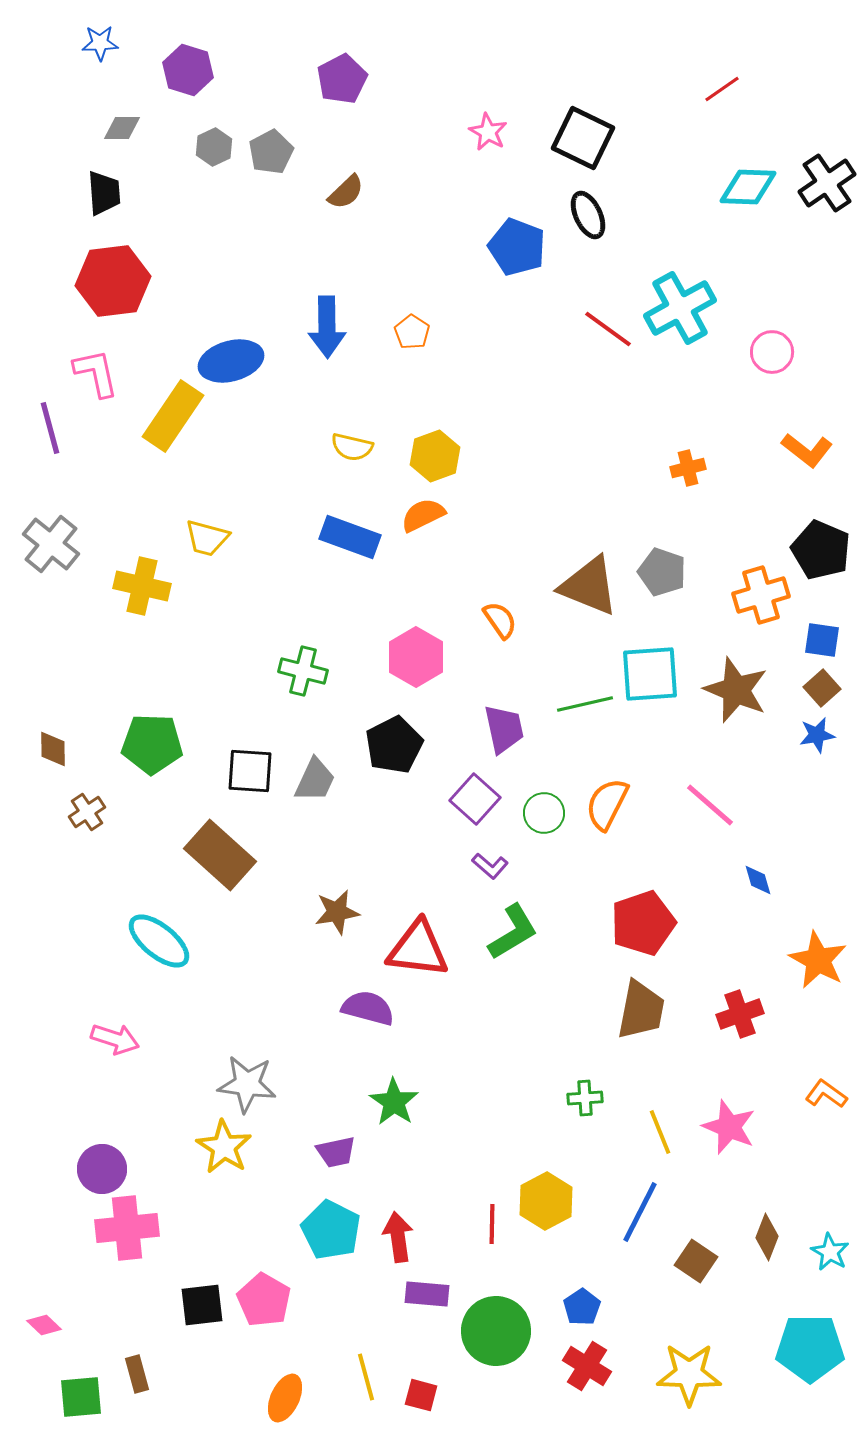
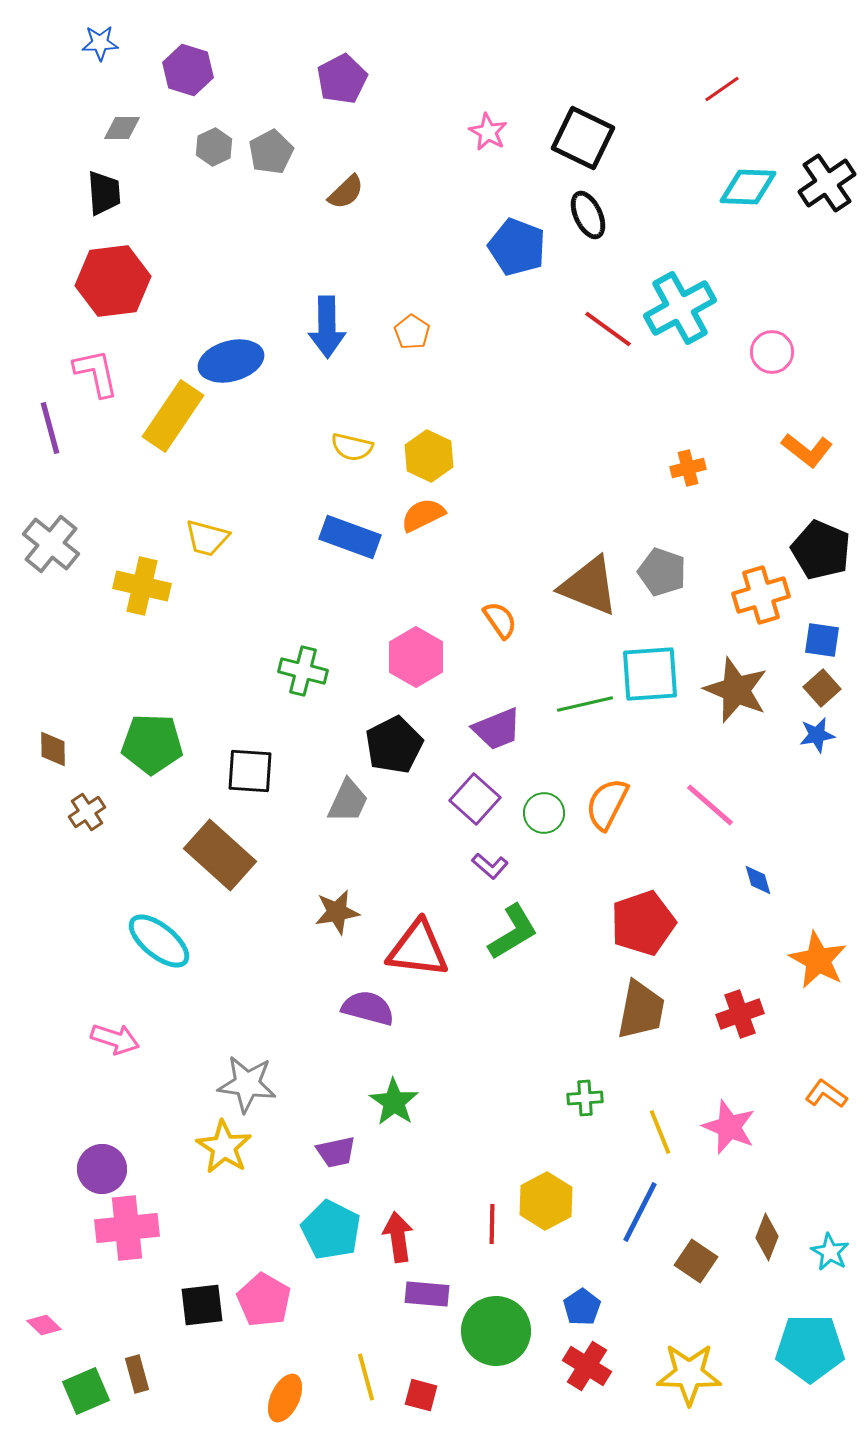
yellow hexagon at (435, 456): moved 6 px left; rotated 15 degrees counterclockwise
purple trapezoid at (504, 729): moved 7 px left; rotated 80 degrees clockwise
gray trapezoid at (315, 780): moved 33 px right, 21 px down
green square at (81, 1397): moved 5 px right, 6 px up; rotated 18 degrees counterclockwise
